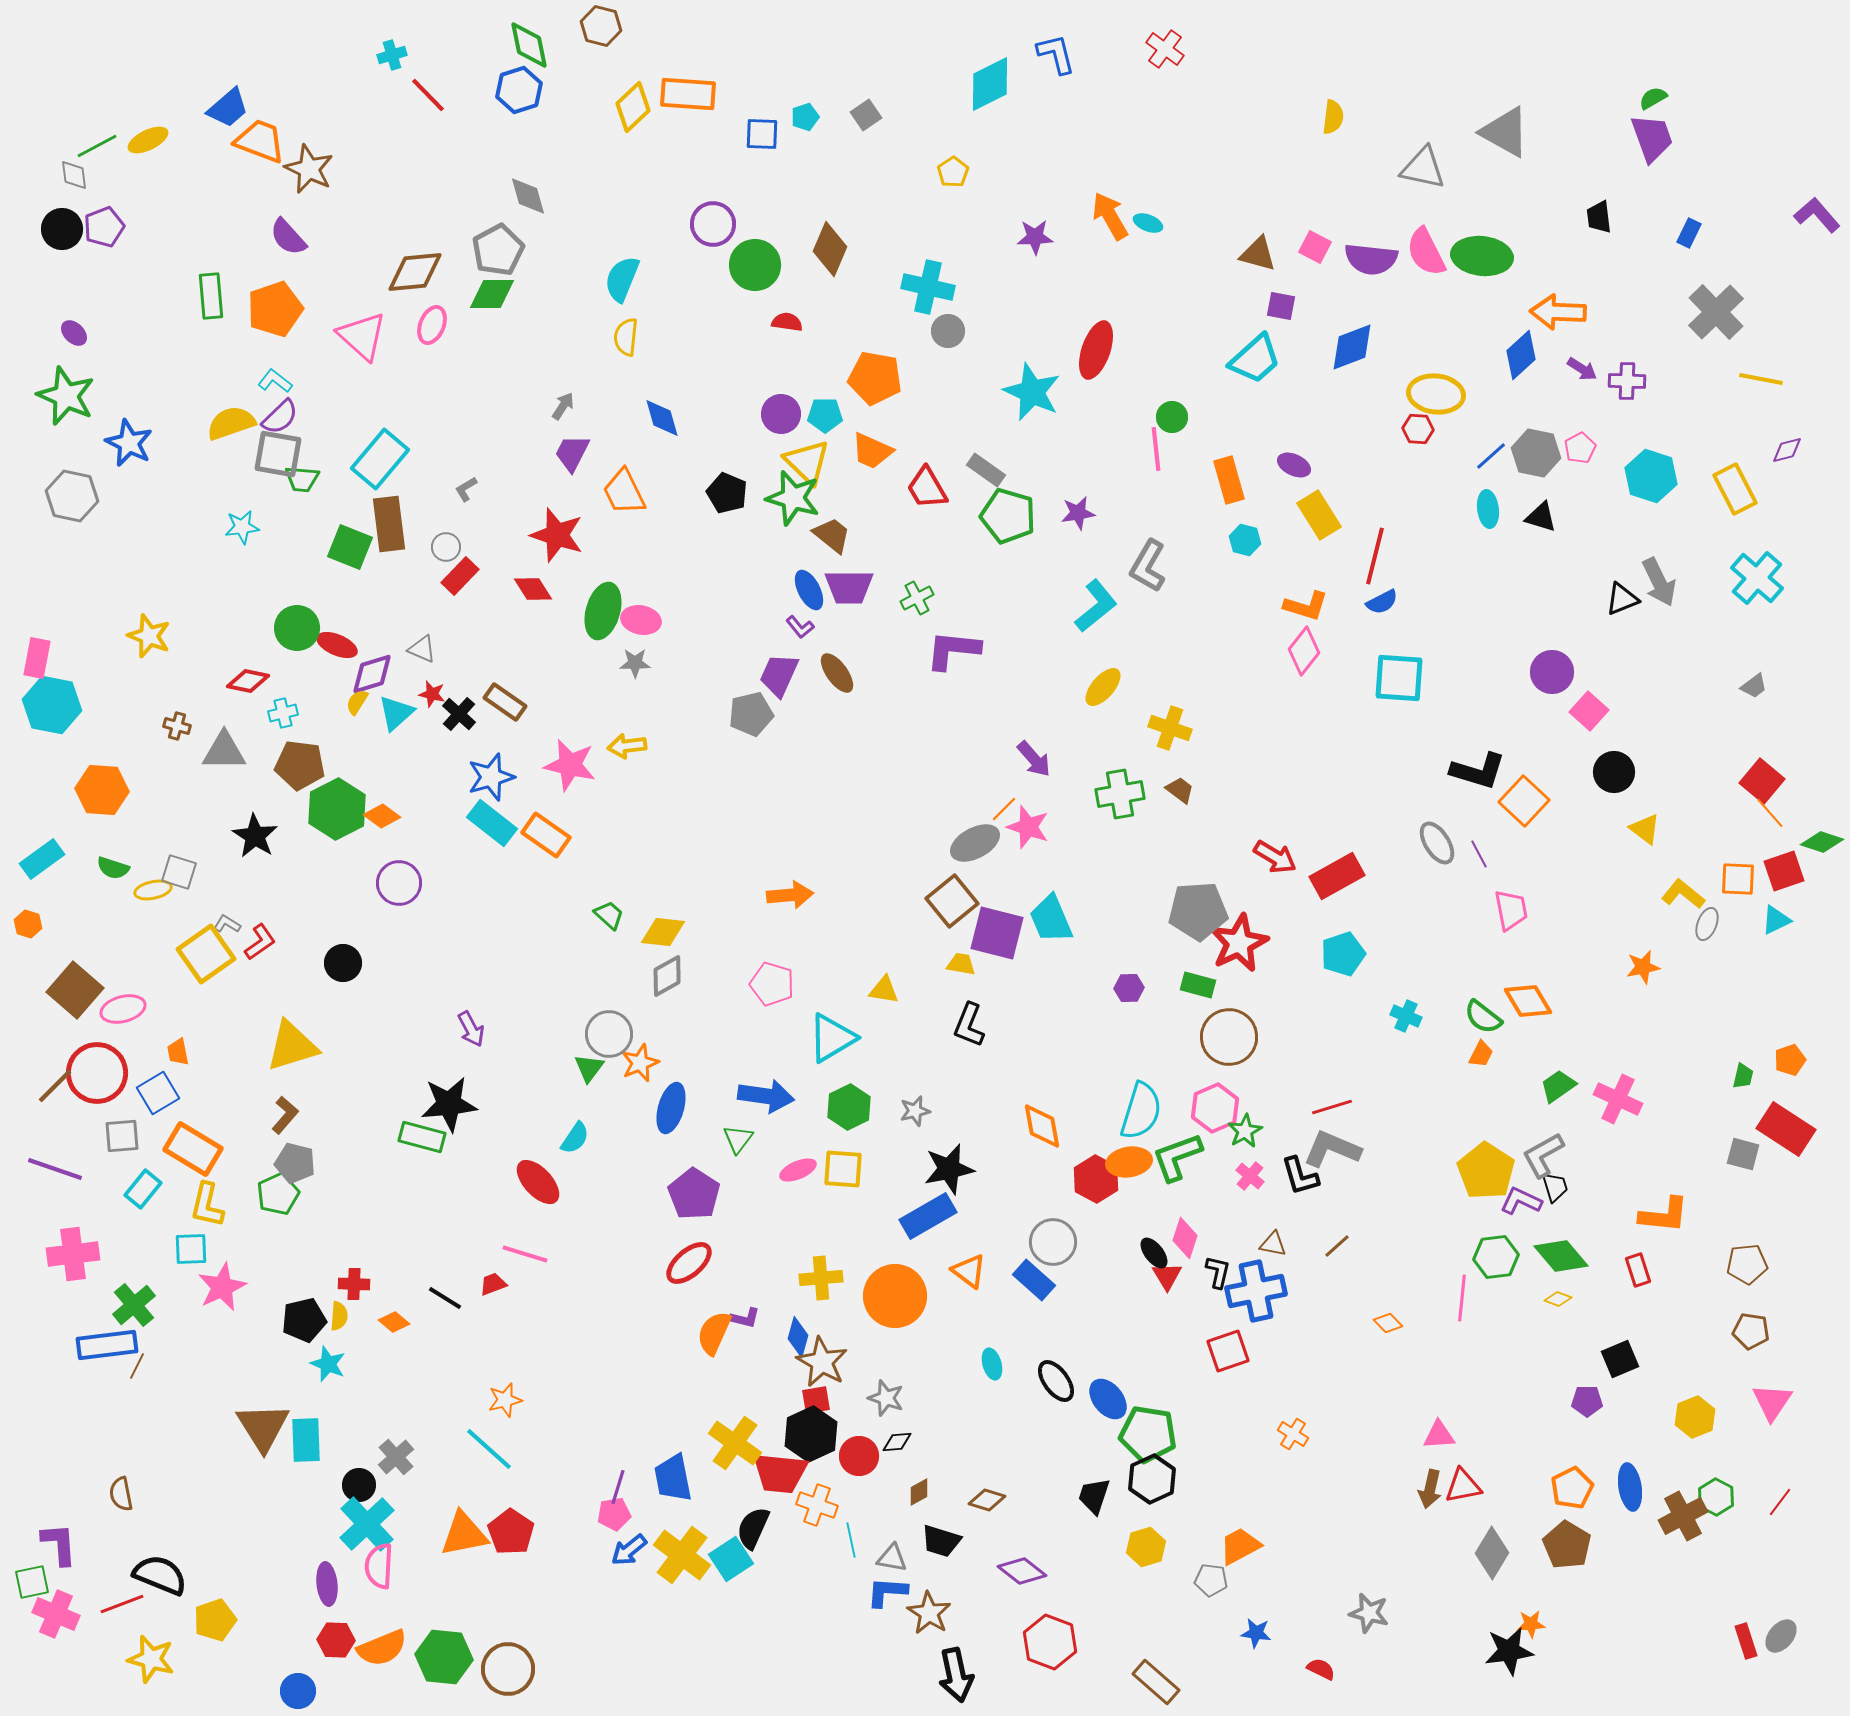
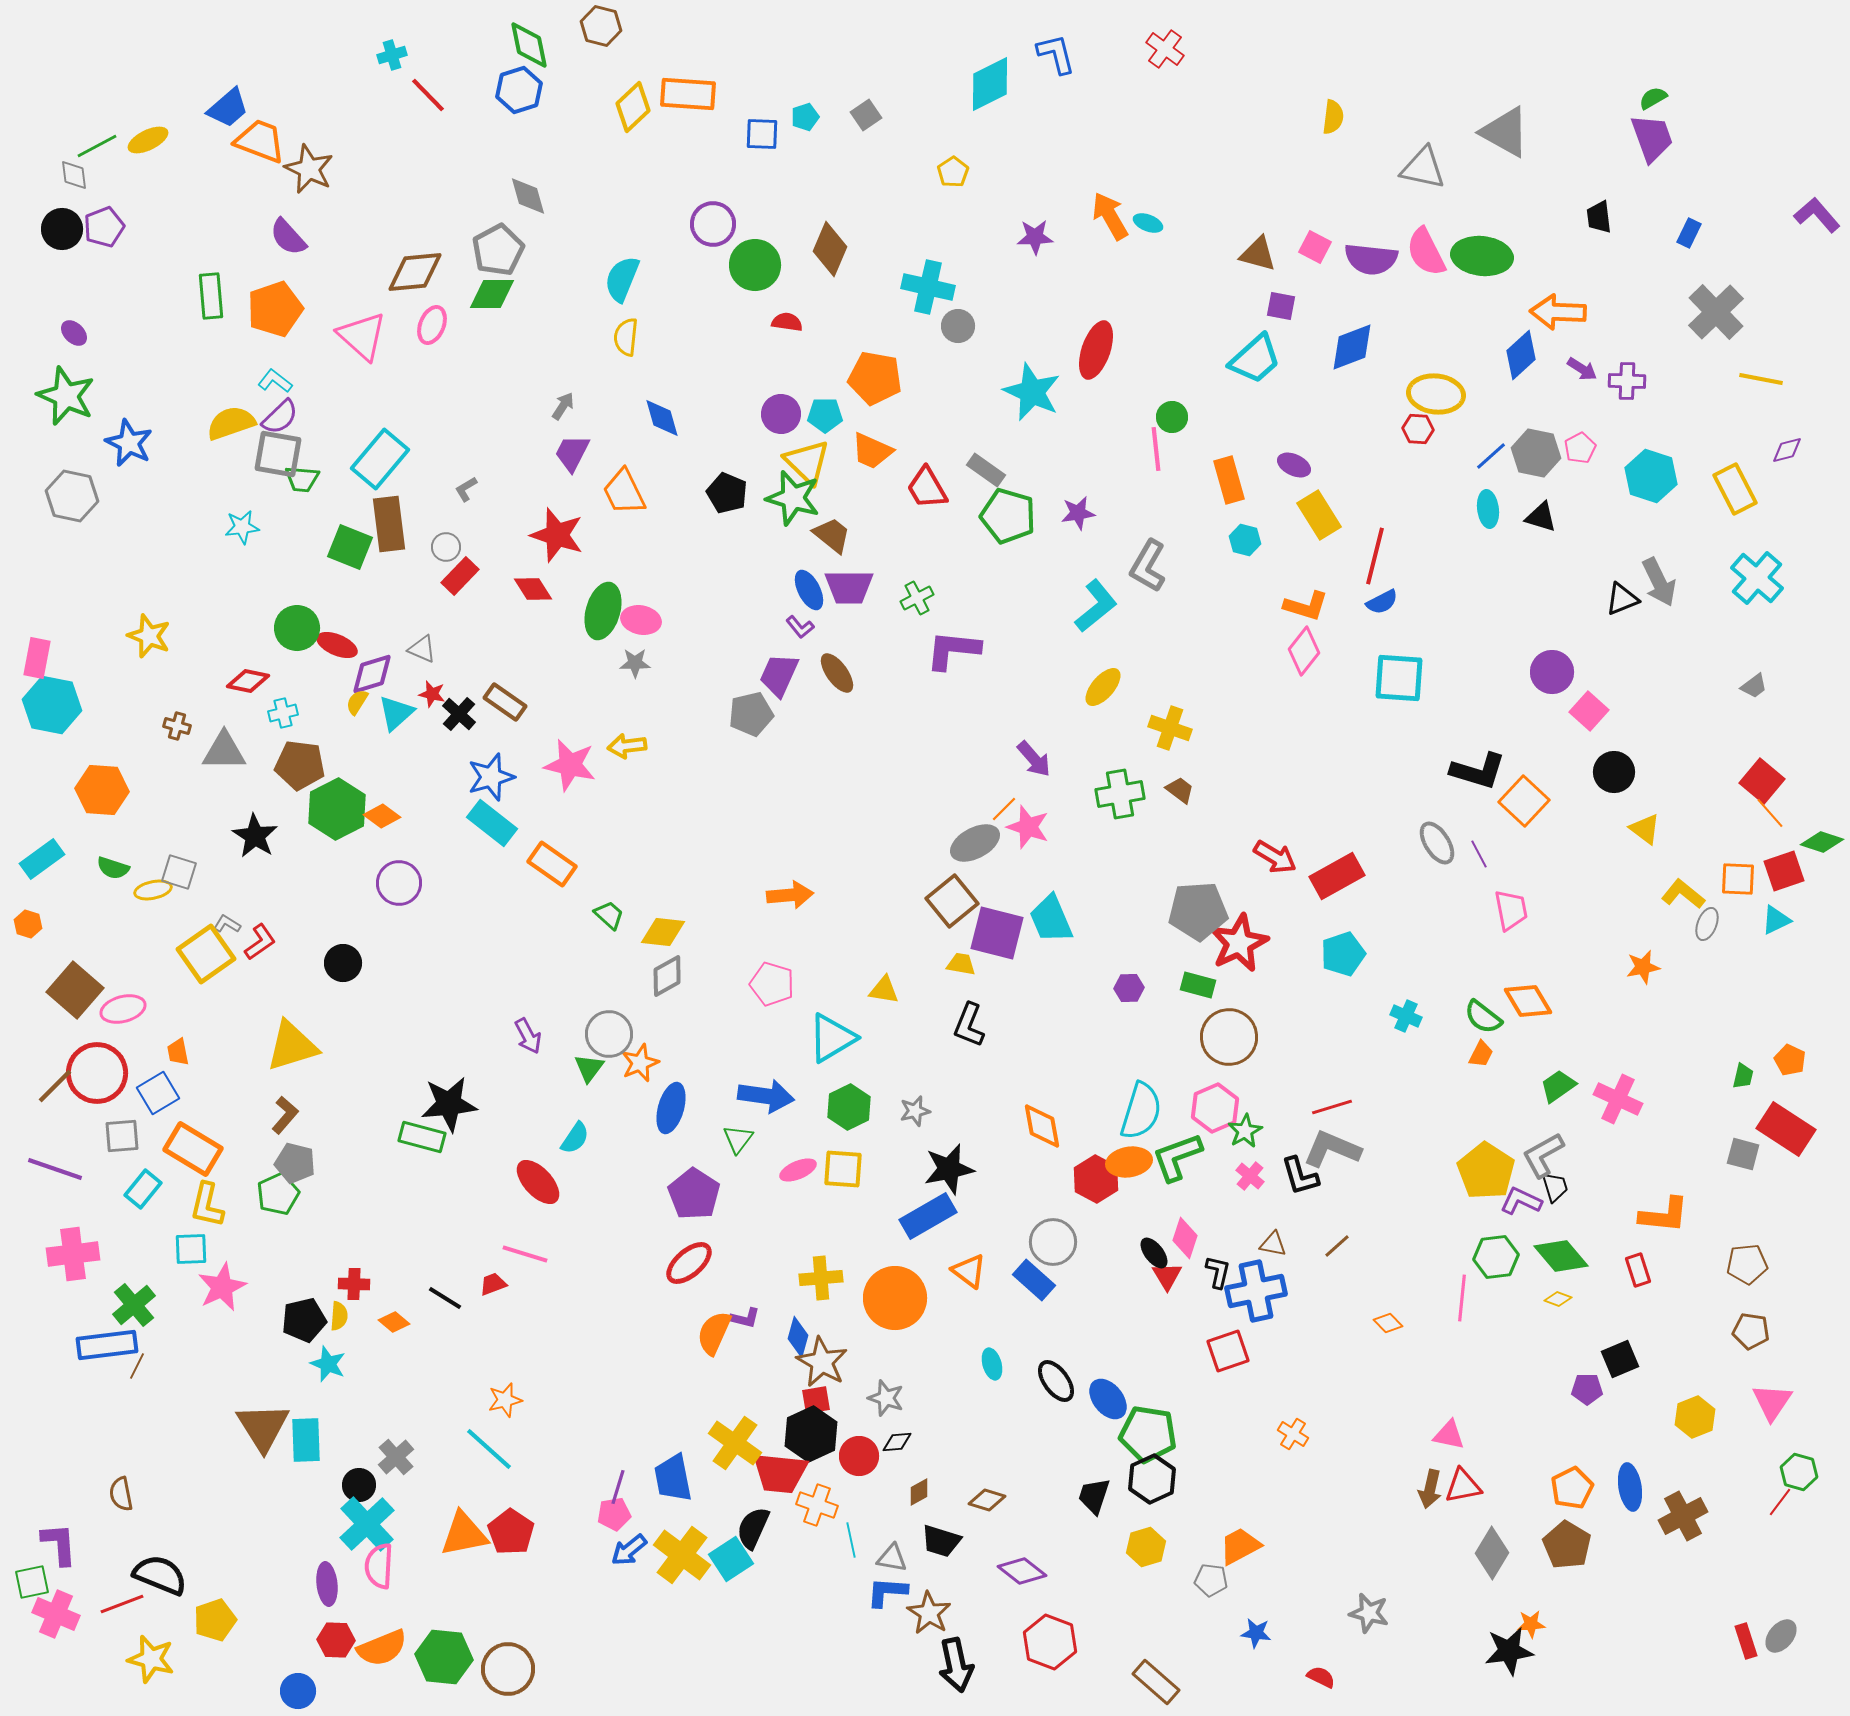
gray circle at (948, 331): moved 10 px right, 5 px up
orange rectangle at (546, 835): moved 6 px right, 29 px down
purple arrow at (471, 1029): moved 57 px right, 7 px down
orange pentagon at (1790, 1060): rotated 28 degrees counterclockwise
orange circle at (895, 1296): moved 2 px down
purple pentagon at (1587, 1401): moved 12 px up
pink triangle at (1439, 1435): moved 10 px right; rotated 16 degrees clockwise
green hexagon at (1716, 1497): moved 83 px right, 25 px up; rotated 12 degrees counterclockwise
red semicircle at (1321, 1669): moved 8 px down
black arrow at (956, 1675): moved 10 px up
